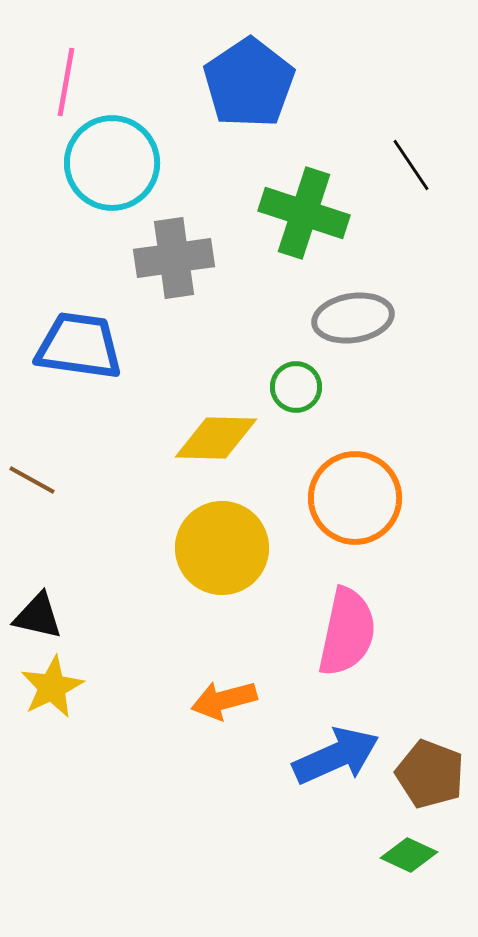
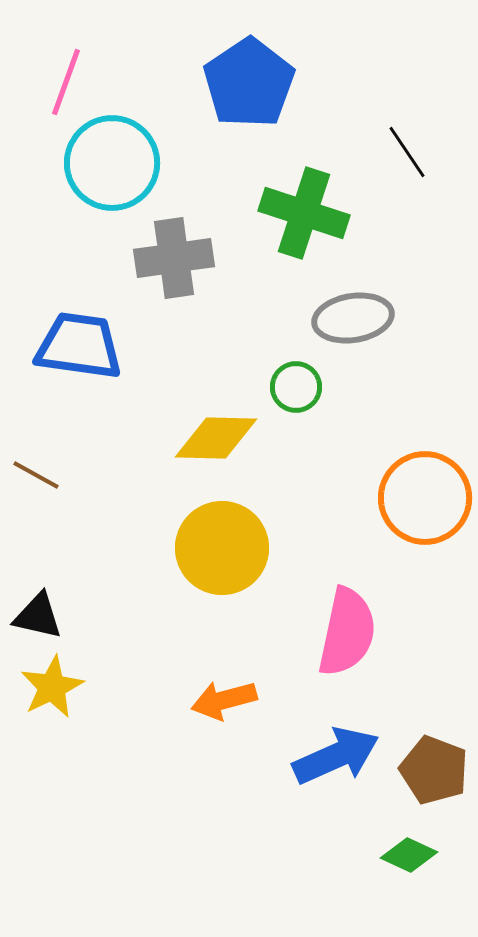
pink line: rotated 10 degrees clockwise
black line: moved 4 px left, 13 px up
brown line: moved 4 px right, 5 px up
orange circle: moved 70 px right
brown pentagon: moved 4 px right, 4 px up
